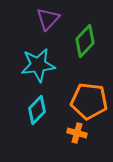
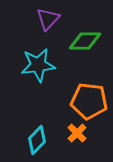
green diamond: rotated 48 degrees clockwise
cyan diamond: moved 30 px down
orange cross: rotated 30 degrees clockwise
